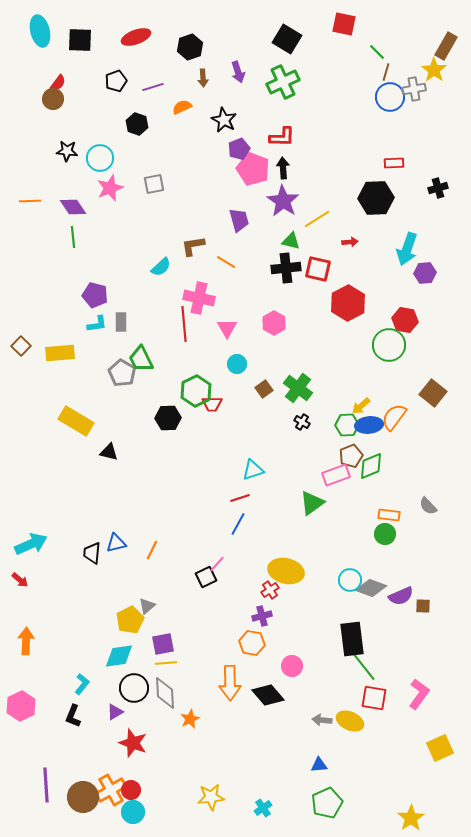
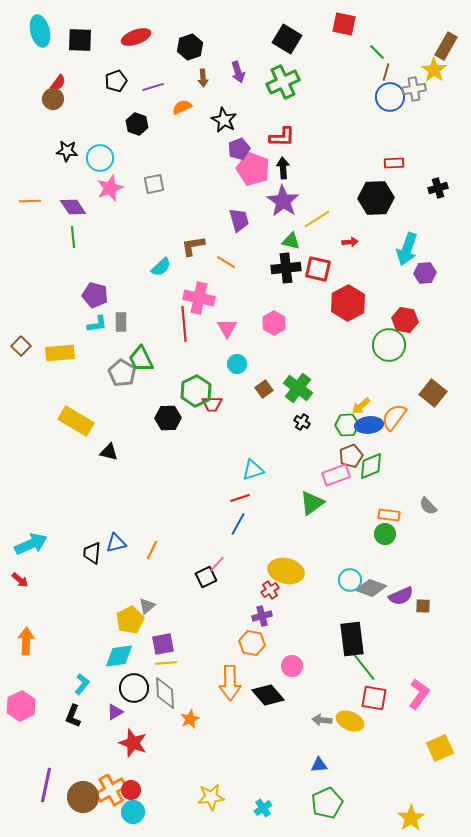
purple line at (46, 785): rotated 16 degrees clockwise
